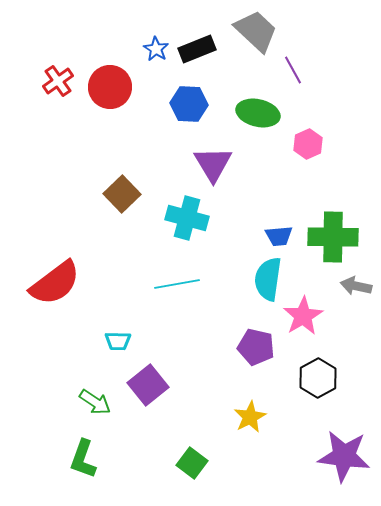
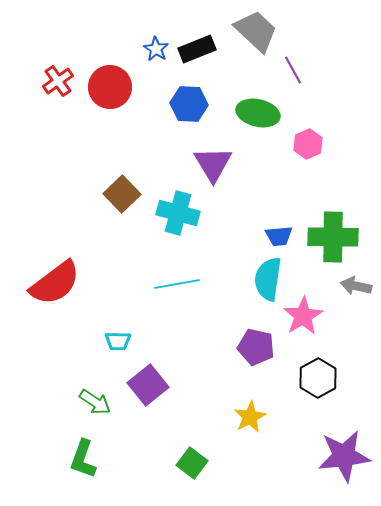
cyan cross: moved 9 px left, 5 px up
purple star: rotated 14 degrees counterclockwise
